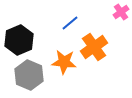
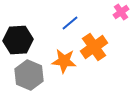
black hexagon: moved 1 px left; rotated 20 degrees clockwise
orange star: moved 1 px up
